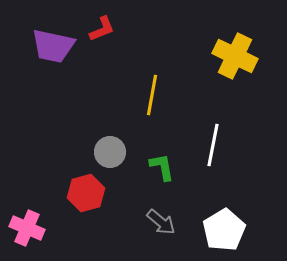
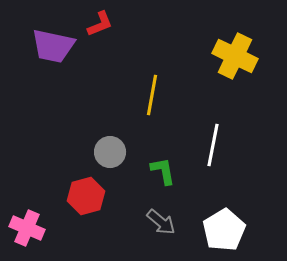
red L-shape: moved 2 px left, 5 px up
green L-shape: moved 1 px right, 4 px down
red hexagon: moved 3 px down
